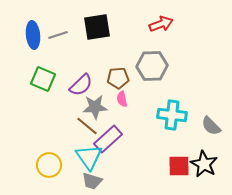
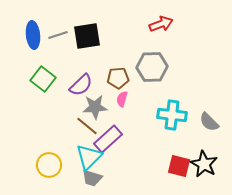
black square: moved 10 px left, 9 px down
gray hexagon: moved 1 px down
green square: rotated 15 degrees clockwise
pink semicircle: rotated 28 degrees clockwise
gray semicircle: moved 2 px left, 4 px up
cyan triangle: rotated 20 degrees clockwise
red square: rotated 15 degrees clockwise
gray trapezoid: moved 3 px up
